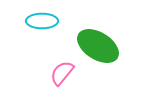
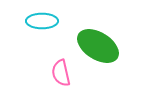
pink semicircle: moved 1 px left; rotated 52 degrees counterclockwise
